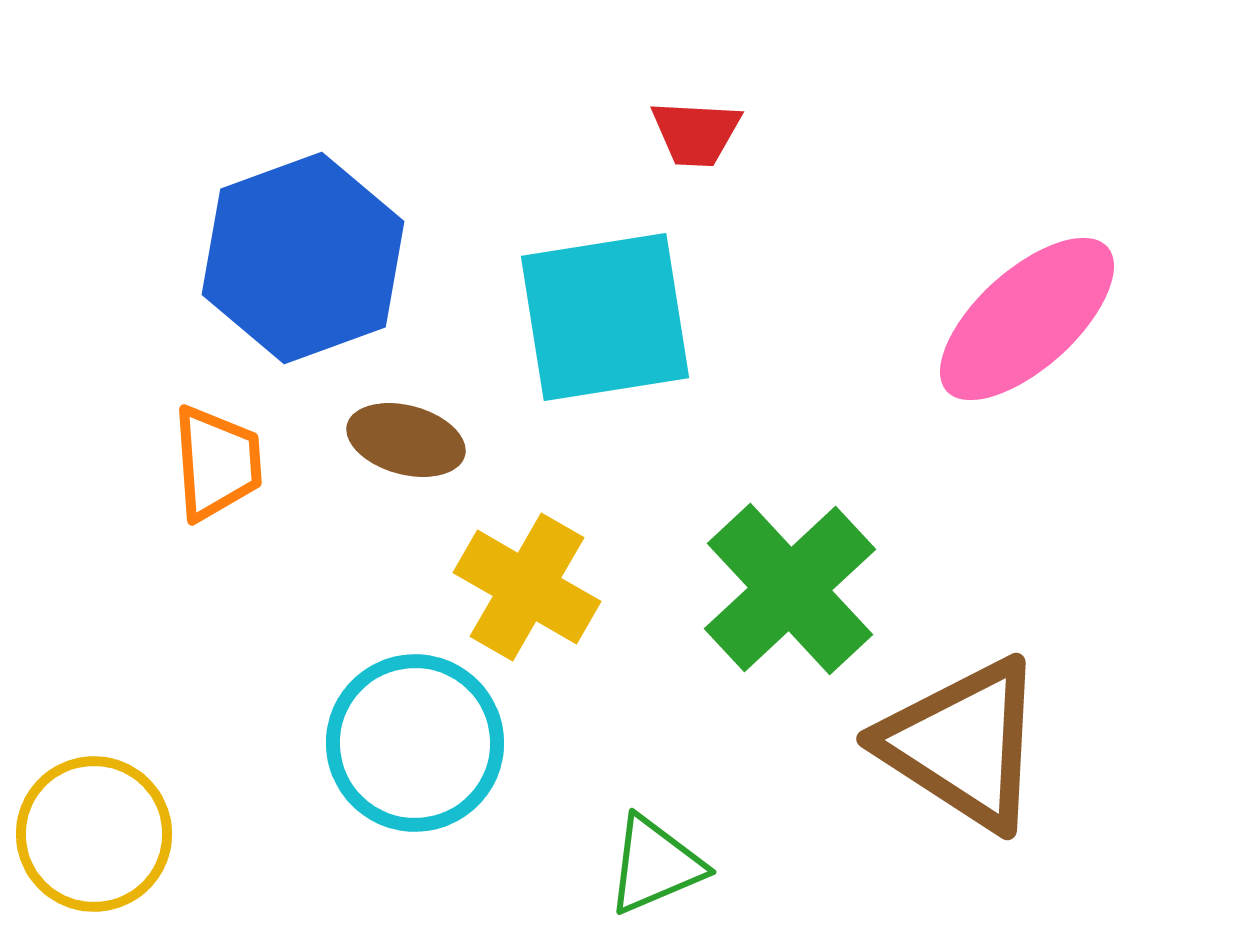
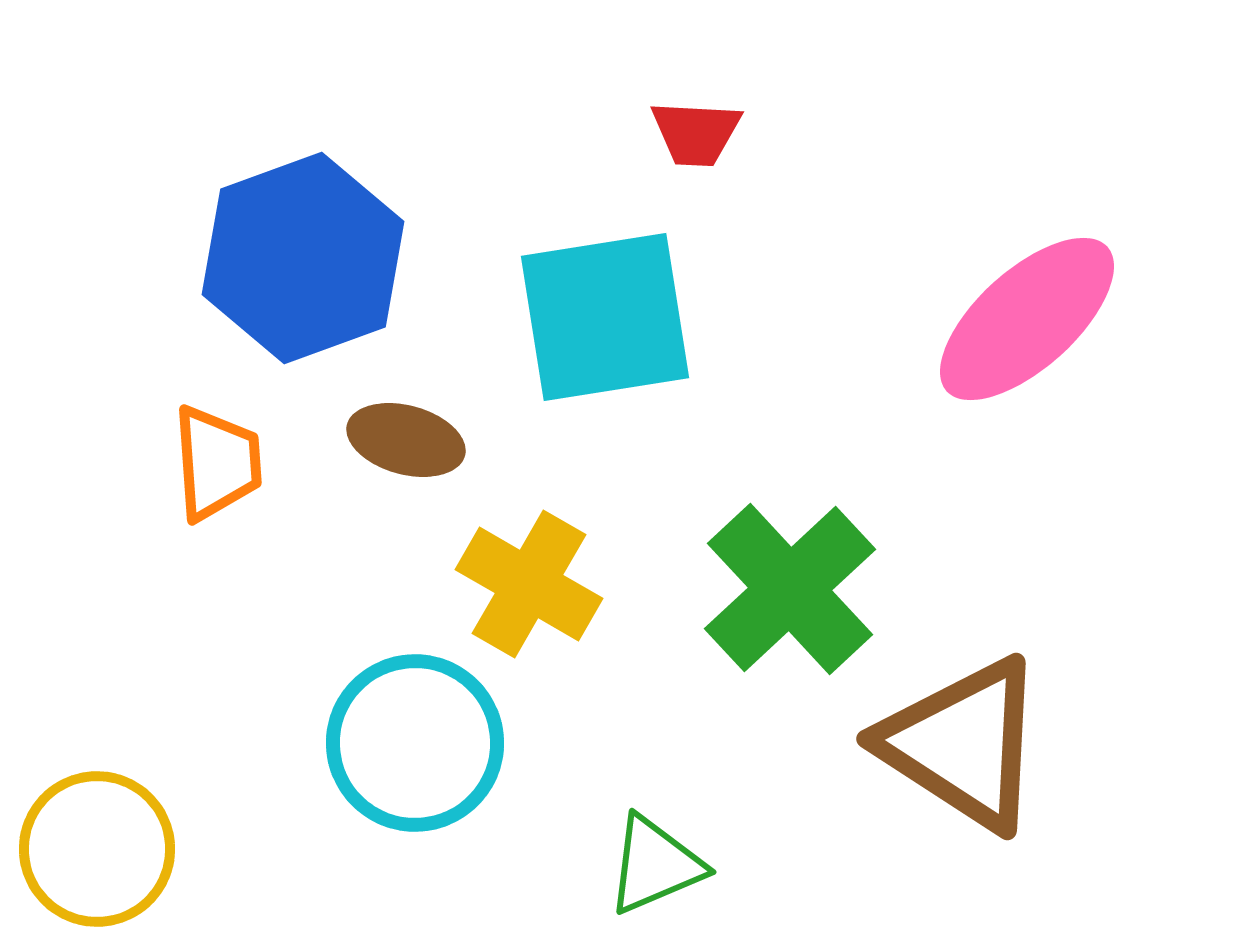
yellow cross: moved 2 px right, 3 px up
yellow circle: moved 3 px right, 15 px down
